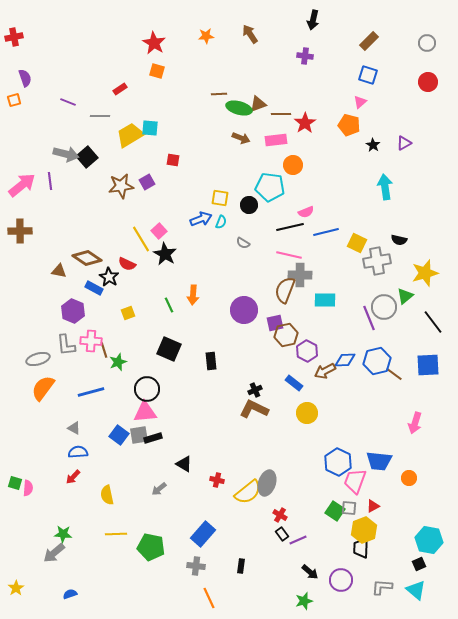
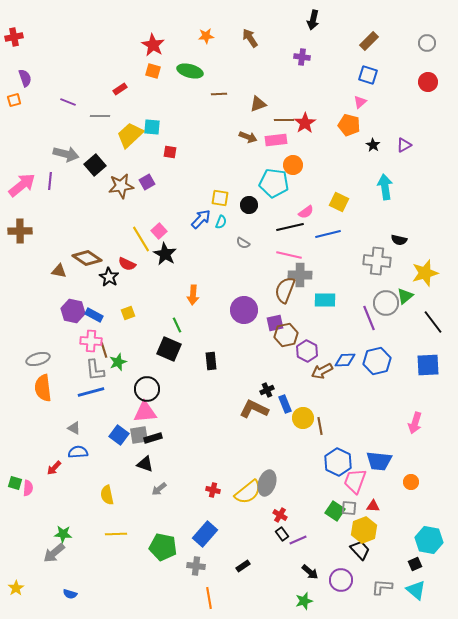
brown arrow at (250, 34): moved 4 px down
red star at (154, 43): moved 1 px left, 2 px down
purple cross at (305, 56): moved 3 px left, 1 px down
orange square at (157, 71): moved 4 px left
green ellipse at (239, 108): moved 49 px left, 37 px up
brown line at (281, 114): moved 3 px right, 6 px down
cyan square at (150, 128): moved 2 px right, 1 px up
yellow trapezoid at (130, 135): rotated 12 degrees counterclockwise
brown arrow at (241, 138): moved 7 px right, 1 px up
purple triangle at (404, 143): moved 2 px down
black square at (87, 157): moved 8 px right, 8 px down
red square at (173, 160): moved 3 px left, 8 px up
purple line at (50, 181): rotated 12 degrees clockwise
cyan pentagon at (270, 187): moved 4 px right, 4 px up
pink semicircle at (306, 212): rotated 14 degrees counterclockwise
blue arrow at (201, 219): rotated 25 degrees counterclockwise
blue line at (326, 232): moved 2 px right, 2 px down
yellow square at (357, 243): moved 18 px left, 41 px up
gray cross at (377, 261): rotated 16 degrees clockwise
blue rectangle at (94, 288): moved 27 px down
green line at (169, 305): moved 8 px right, 20 px down
gray circle at (384, 307): moved 2 px right, 4 px up
purple hexagon at (73, 311): rotated 10 degrees counterclockwise
gray L-shape at (66, 345): moved 29 px right, 25 px down
brown arrow at (325, 371): moved 3 px left
brown line at (394, 374): moved 74 px left, 52 px down; rotated 42 degrees clockwise
blue rectangle at (294, 383): moved 9 px left, 21 px down; rotated 30 degrees clockwise
orange semicircle at (43, 388): rotated 44 degrees counterclockwise
black cross at (255, 390): moved 12 px right
yellow circle at (307, 413): moved 4 px left, 5 px down
black triangle at (184, 464): moved 39 px left; rotated 12 degrees counterclockwise
red arrow at (73, 477): moved 19 px left, 9 px up
orange circle at (409, 478): moved 2 px right, 4 px down
red cross at (217, 480): moved 4 px left, 10 px down
red triangle at (373, 506): rotated 32 degrees clockwise
blue rectangle at (203, 534): moved 2 px right
green pentagon at (151, 547): moved 12 px right
black trapezoid at (361, 548): moved 1 px left, 2 px down; rotated 135 degrees clockwise
black square at (419, 564): moved 4 px left
black rectangle at (241, 566): moved 2 px right; rotated 48 degrees clockwise
blue semicircle at (70, 594): rotated 144 degrees counterclockwise
orange line at (209, 598): rotated 15 degrees clockwise
